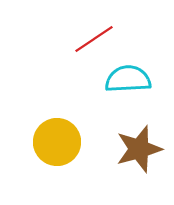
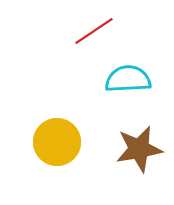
red line: moved 8 px up
brown star: rotated 6 degrees clockwise
